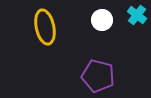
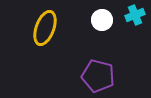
cyan cross: moved 2 px left; rotated 30 degrees clockwise
yellow ellipse: moved 1 px down; rotated 32 degrees clockwise
